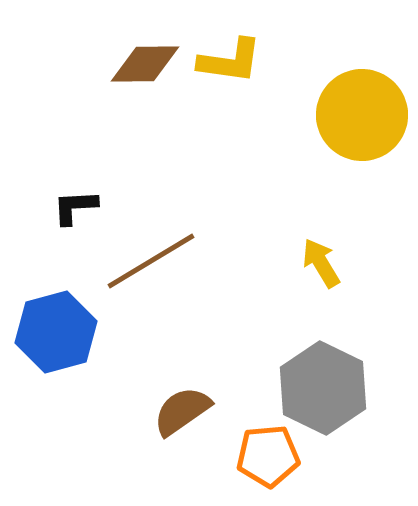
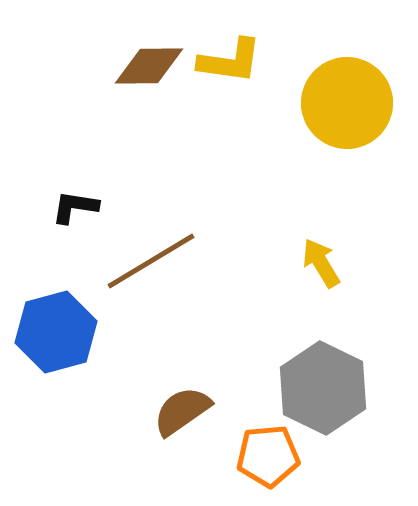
brown diamond: moved 4 px right, 2 px down
yellow circle: moved 15 px left, 12 px up
black L-shape: rotated 12 degrees clockwise
